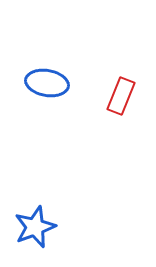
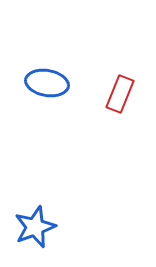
red rectangle: moved 1 px left, 2 px up
